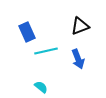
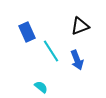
cyan line: moved 5 px right; rotated 70 degrees clockwise
blue arrow: moved 1 px left, 1 px down
